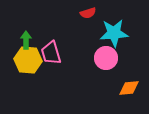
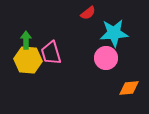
red semicircle: rotated 21 degrees counterclockwise
